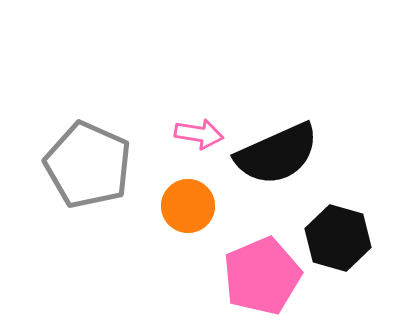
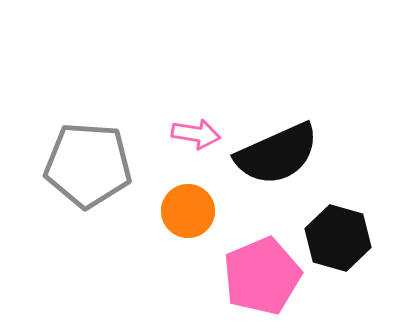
pink arrow: moved 3 px left
gray pentagon: rotated 20 degrees counterclockwise
orange circle: moved 5 px down
